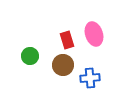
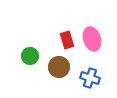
pink ellipse: moved 2 px left, 5 px down
brown circle: moved 4 px left, 2 px down
blue cross: rotated 24 degrees clockwise
